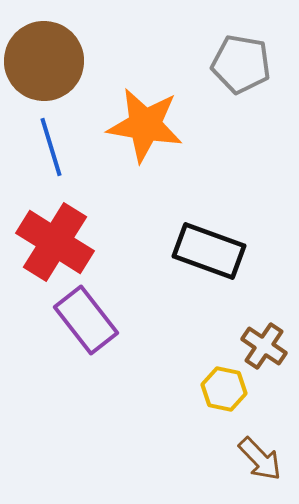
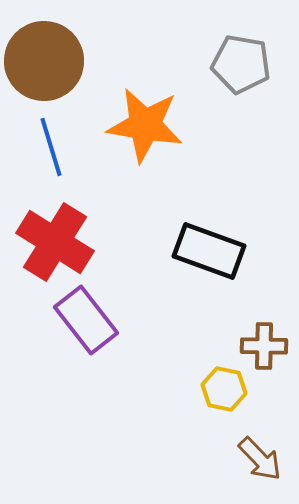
brown cross: rotated 33 degrees counterclockwise
